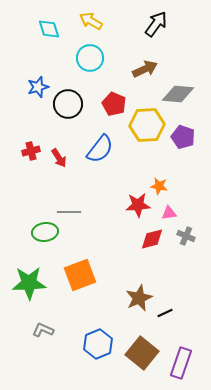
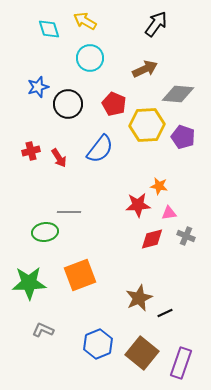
yellow arrow: moved 6 px left
